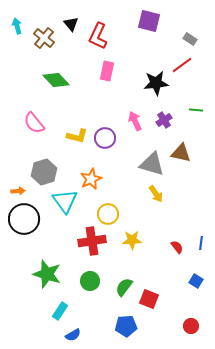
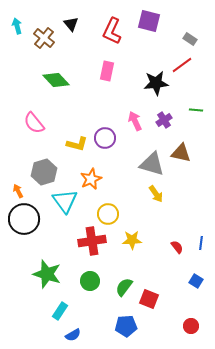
red L-shape: moved 14 px right, 5 px up
yellow L-shape: moved 8 px down
orange arrow: rotated 112 degrees counterclockwise
